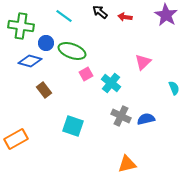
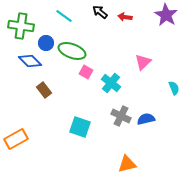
blue diamond: rotated 30 degrees clockwise
pink square: moved 2 px up; rotated 32 degrees counterclockwise
cyan square: moved 7 px right, 1 px down
